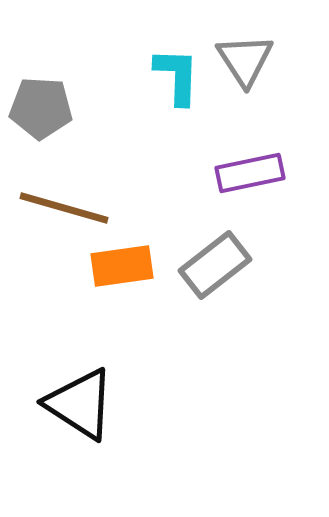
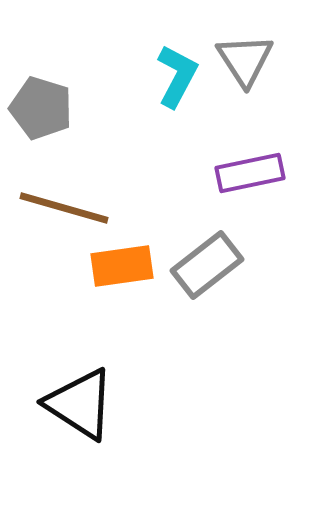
cyan L-shape: rotated 26 degrees clockwise
gray pentagon: rotated 14 degrees clockwise
gray rectangle: moved 8 px left
